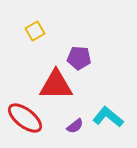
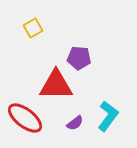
yellow square: moved 2 px left, 3 px up
cyan L-shape: moved 1 px up; rotated 88 degrees clockwise
purple semicircle: moved 3 px up
